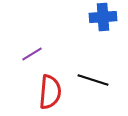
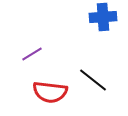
black line: rotated 20 degrees clockwise
red semicircle: rotated 92 degrees clockwise
